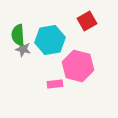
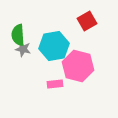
cyan hexagon: moved 4 px right, 6 px down
